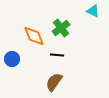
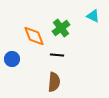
cyan triangle: moved 5 px down
brown semicircle: rotated 150 degrees clockwise
